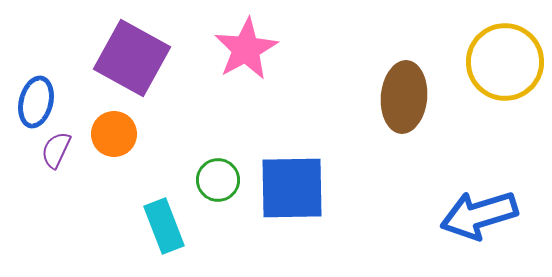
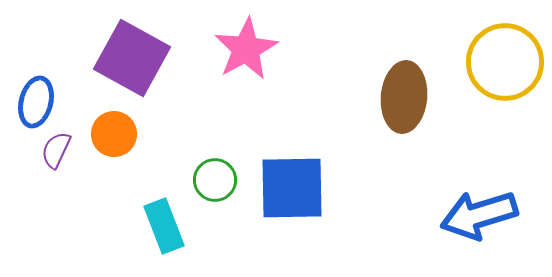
green circle: moved 3 px left
